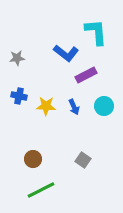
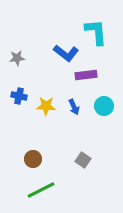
purple rectangle: rotated 20 degrees clockwise
